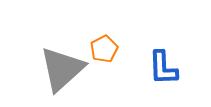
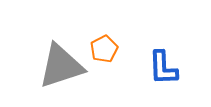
gray triangle: moved 1 px left, 3 px up; rotated 24 degrees clockwise
